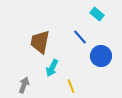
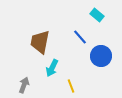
cyan rectangle: moved 1 px down
